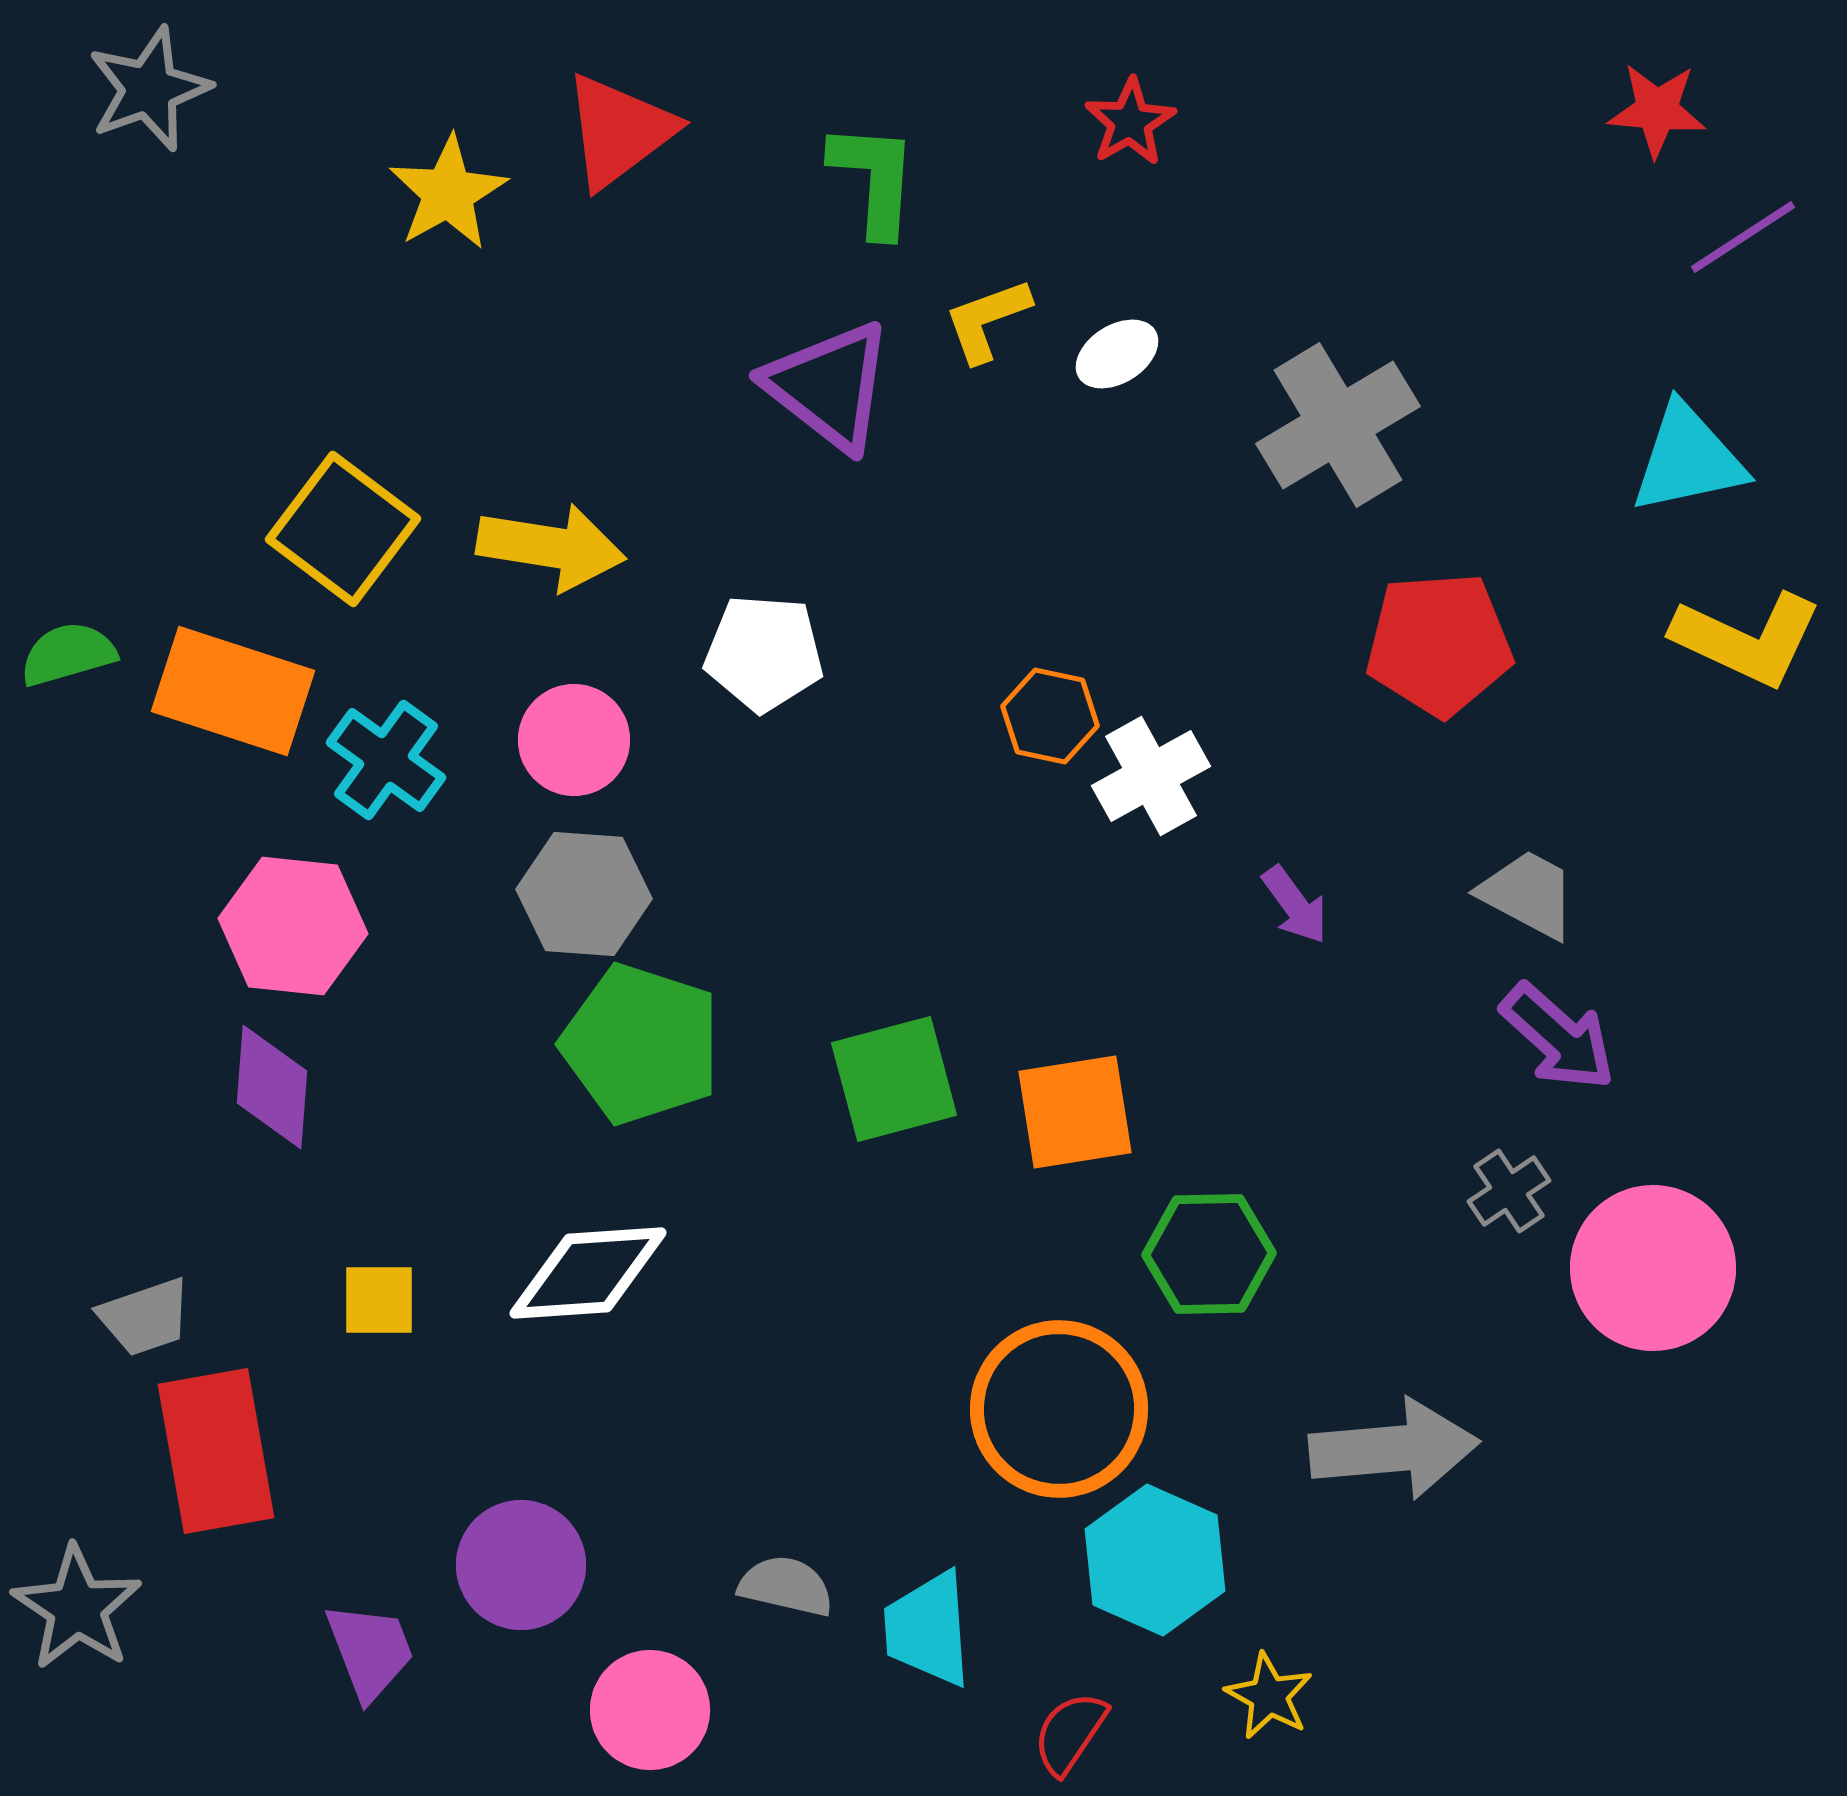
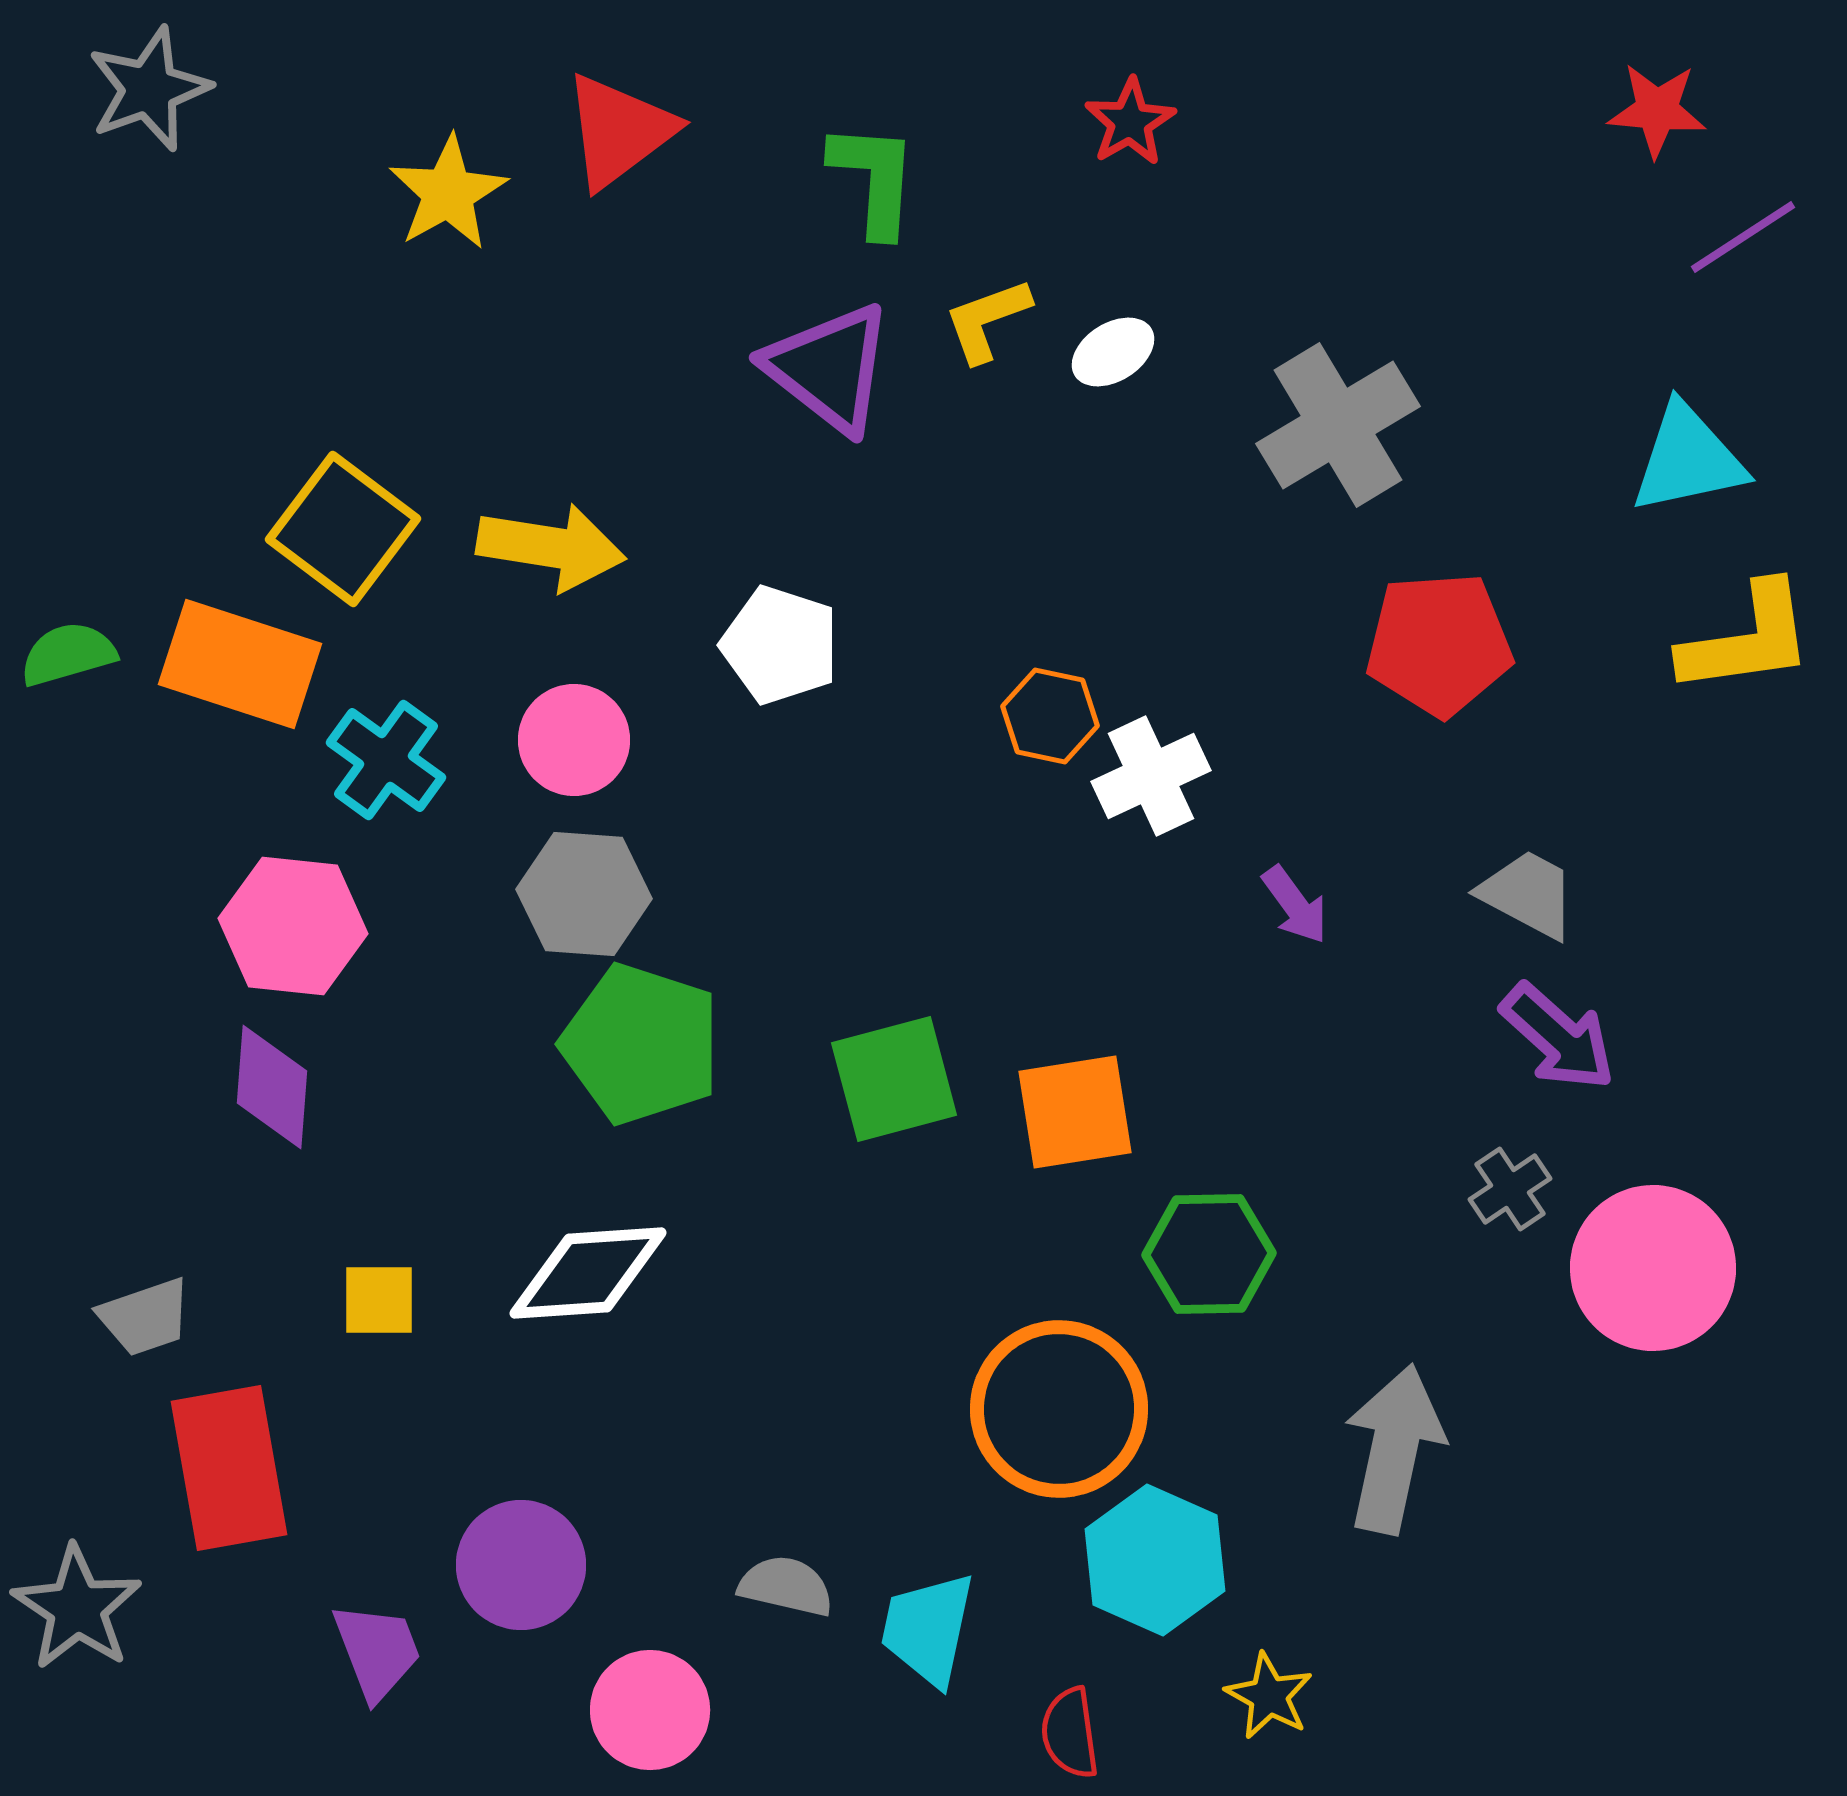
white ellipse at (1117, 354): moved 4 px left, 2 px up
purple triangle at (829, 386): moved 18 px up
yellow L-shape at (1747, 639): rotated 33 degrees counterclockwise
white pentagon at (764, 653): moved 16 px right, 8 px up; rotated 14 degrees clockwise
orange rectangle at (233, 691): moved 7 px right, 27 px up
white cross at (1151, 776): rotated 4 degrees clockwise
gray cross at (1509, 1191): moved 1 px right, 2 px up
gray arrow at (1394, 1449): rotated 73 degrees counterclockwise
red rectangle at (216, 1451): moved 13 px right, 17 px down
cyan trapezoid at (928, 1629): rotated 16 degrees clockwise
purple trapezoid at (370, 1651): moved 7 px right
red semicircle at (1070, 1733): rotated 42 degrees counterclockwise
